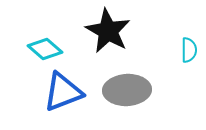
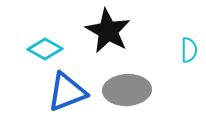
cyan diamond: rotated 12 degrees counterclockwise
blue triangle: moved 4 px right
